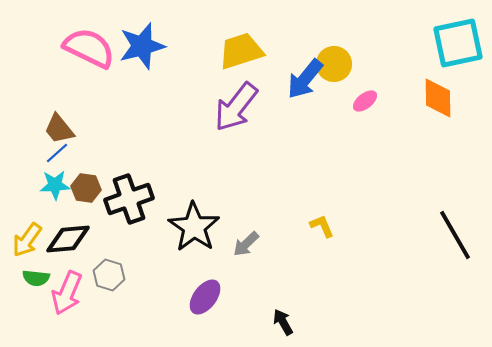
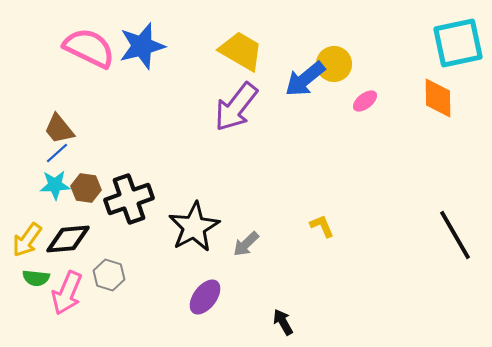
yellow trapezoid: rotated 48 degrees clockwise
blue arrow: rotated 12 degrees clockwise
black star: rotated 9 degrees clockwise
